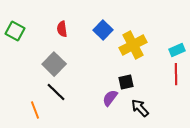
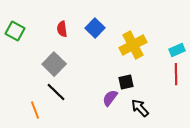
blue square: moved 8 px left, 2 px up
